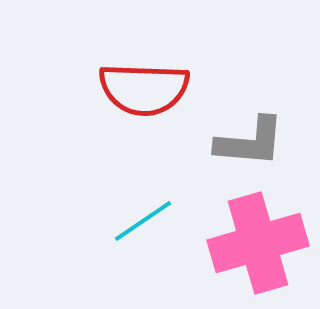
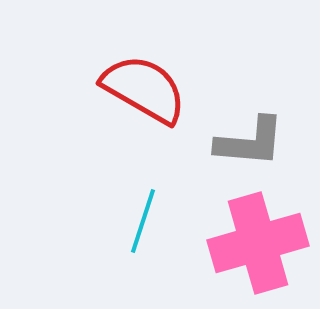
red semicircle: rotated 152 degrees counterclockwise
cyan line: rotated 38 degrees counterclockwise
